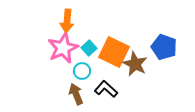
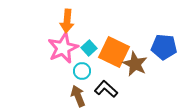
blue pentagon: rotated 15 degrees counterclockwise
brown arrow: moved 2 px right, 2 px down
